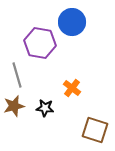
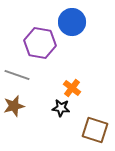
gray line: rotated 55 degrees counterclockwise
black star: moved 16 px right
